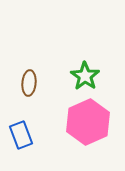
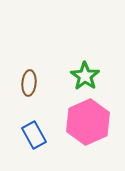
blue rectangle: moved 13 px right; rotated 8 degrees counterclockwise
